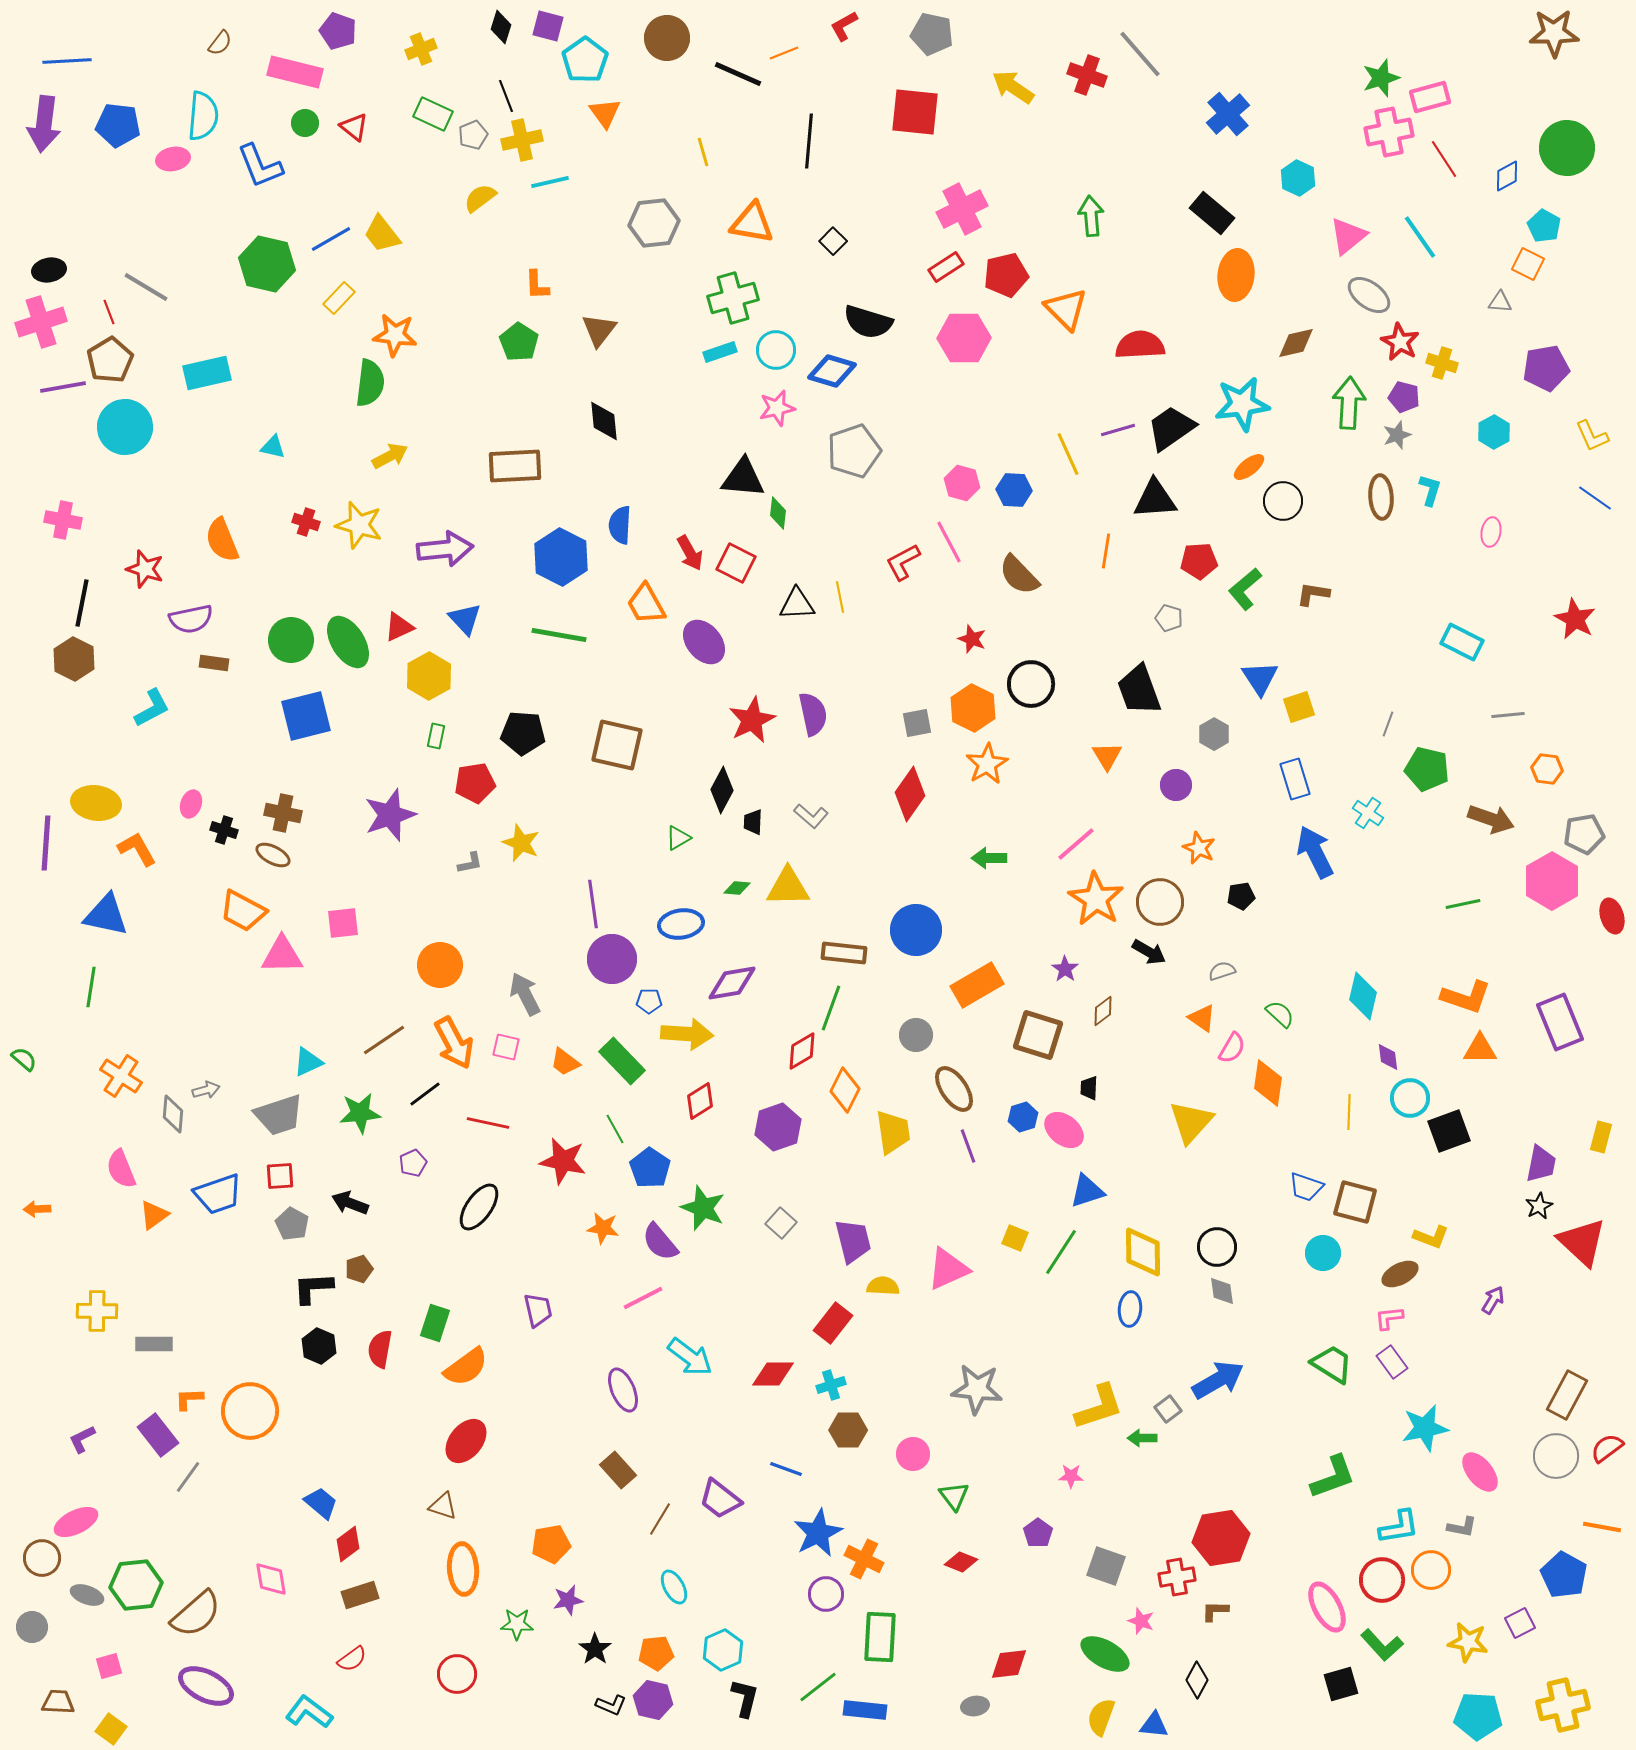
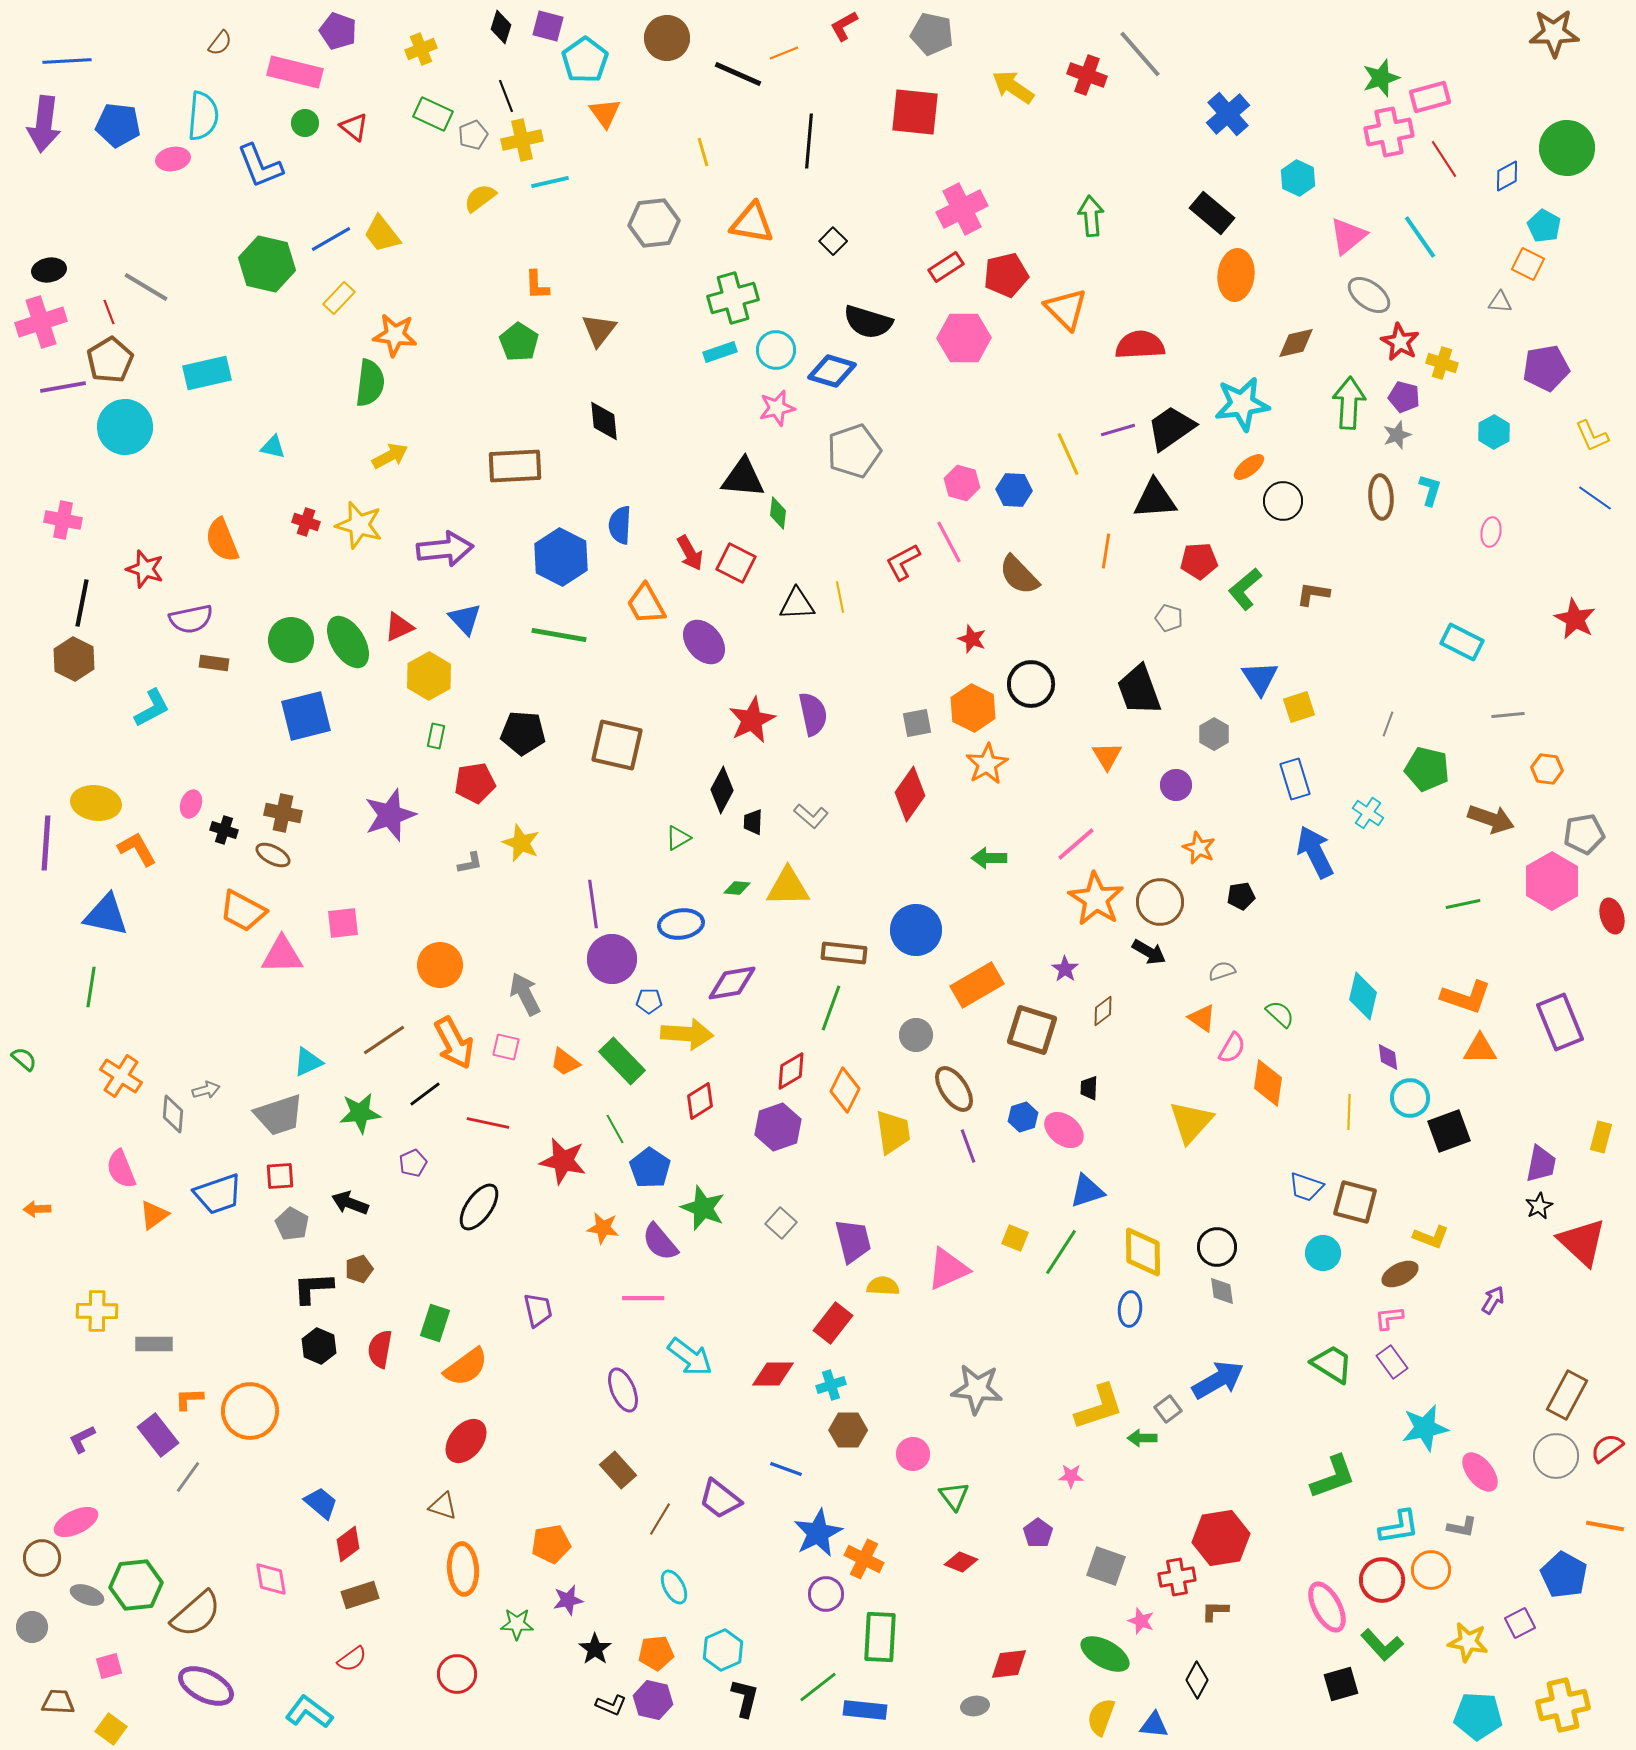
brown square at (1038, 1035): moved 6 px left, 5 px up
red diamond at (802, 1051): moved 11 px left, 20 px down
pink line at (643, 1298): rotated 27 degrees clockwise
orange line at (1602, 1527): moved 3 px right, 1 px up
